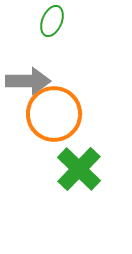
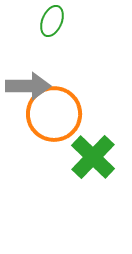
gray arrow: moved 5 px down
green cross: moved 14 px right, 12 px up
